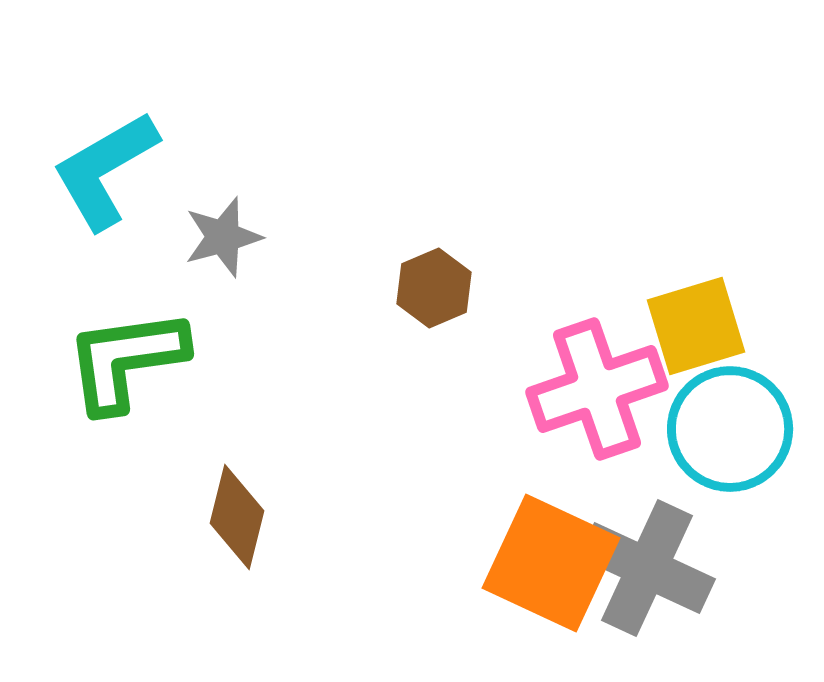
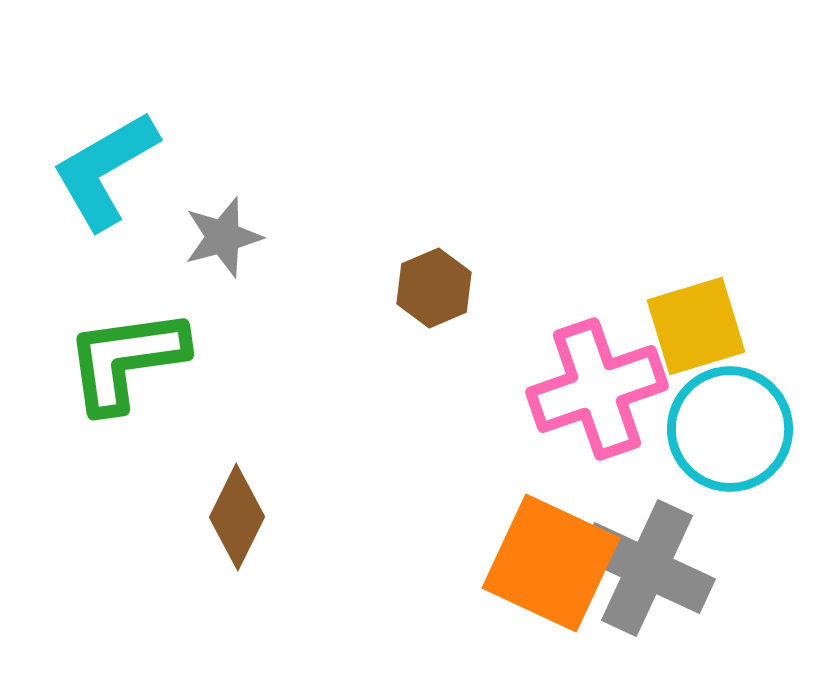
brown diamond: rotated 12 degrees clockwise
